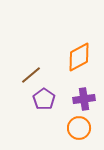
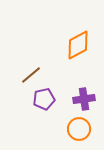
orange diamond: moved 1 px left, 12 px up
purple pentagon: rotated 25 degrees clockwise
orange circle: moved 1 px down
